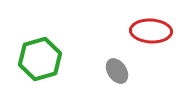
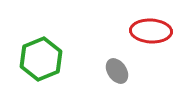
green hexagon: moved 1 px right; rotated 6 degrees counterclockwise
